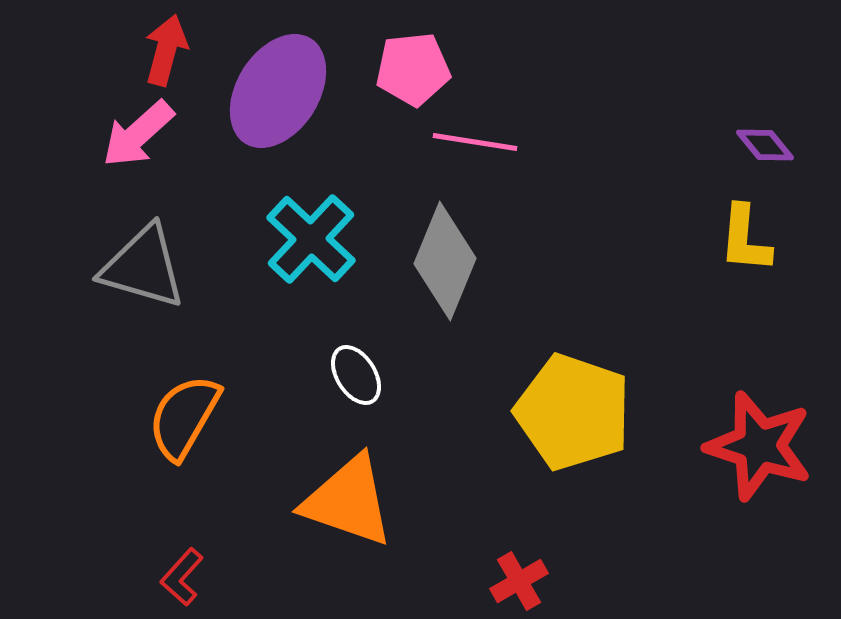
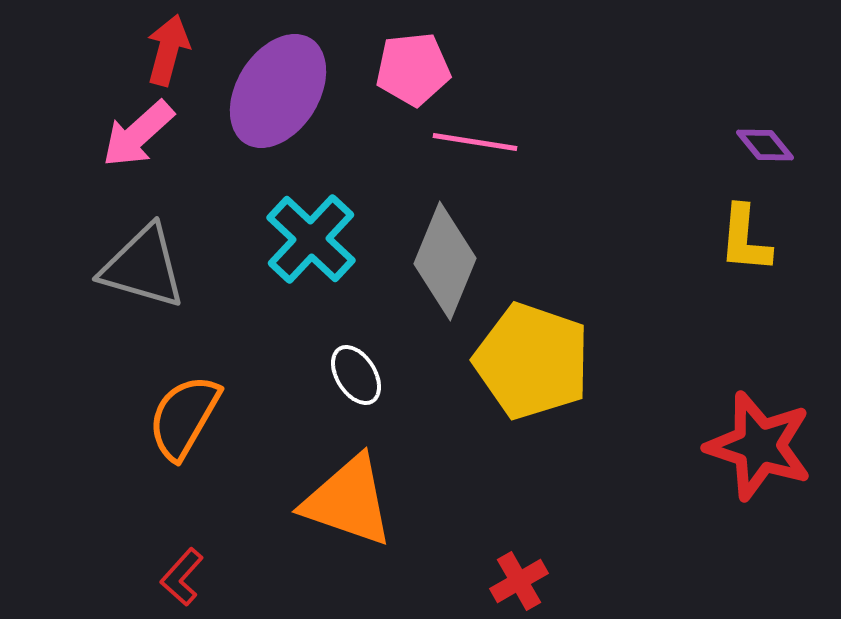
red arrow: moved 2 px right
yellow pentagon: moved 41 px left, 51 px up
